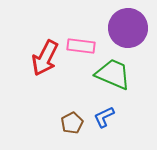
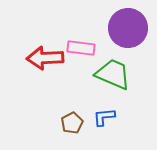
pink rectangle: moved 2 px down
red arrow: rotated 60 degrees clockwise
blue L-shape: rotated 20 degrees clockwise
